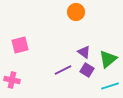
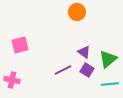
orange circle: moved 1 px right
cyan line: moved 2 px up; rotated 12 degrees clockwise
